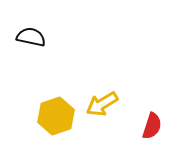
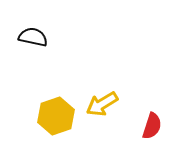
black semicircle: moved 2 px right
